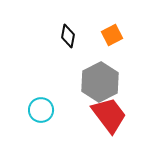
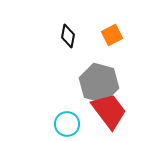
gray hexagon: moved 1 px left, 1 px down; rotated 18 degrees counterclockwise
cyan circle: moved 26 px right, 14 px down
red trapezoid: moved 4 px up
